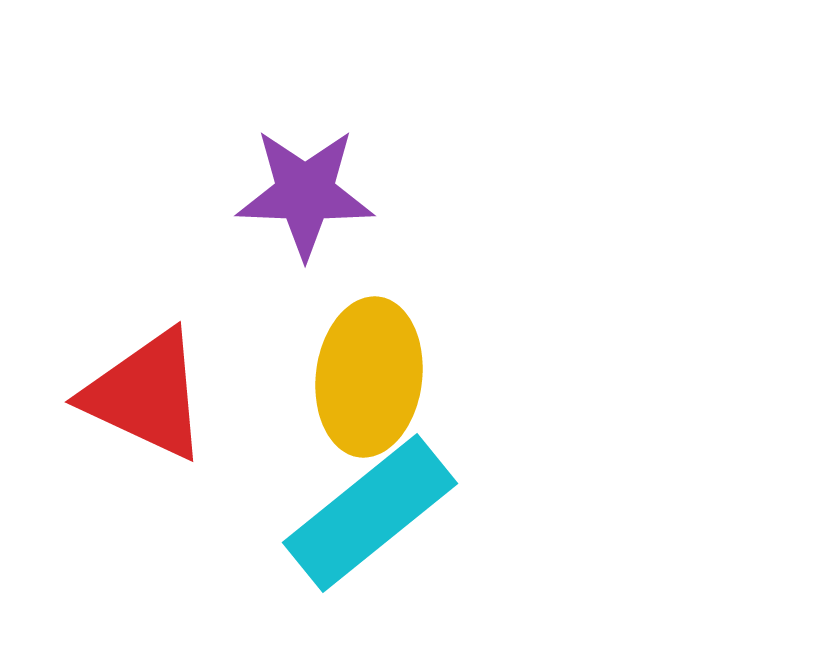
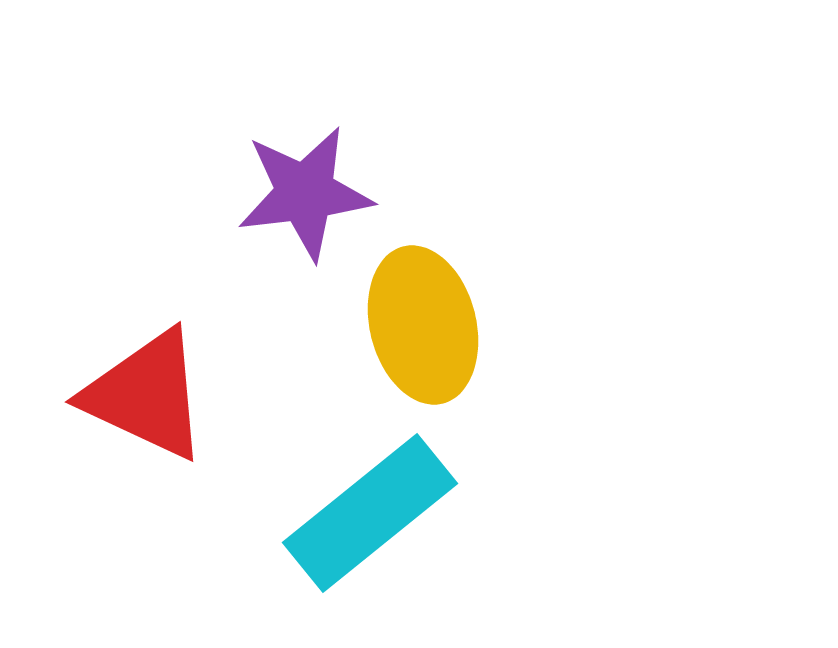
purple star: rotated 9 degrees counterclockwise
yellow ellipse: moved 54 px right, 52 px up; rotated 21 degrees counterclockwise
